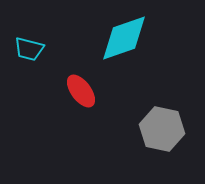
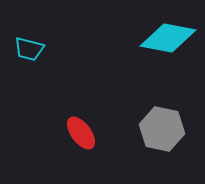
cyan diamond: moved 44 px right; rotated 30 degrees clockwise
red ellipse: moved 42 px down
